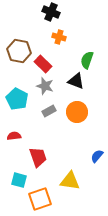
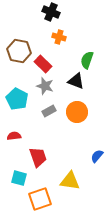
cyan square: moved 2 px up
